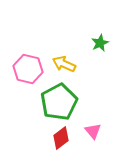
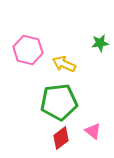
green star: rotated 18 degrees clockwise
pink hexagon: moved 19 px up
green pentagon: rotated 21 degrees clockwise
pink triangle: rotated 12 degrees counterclockwise
